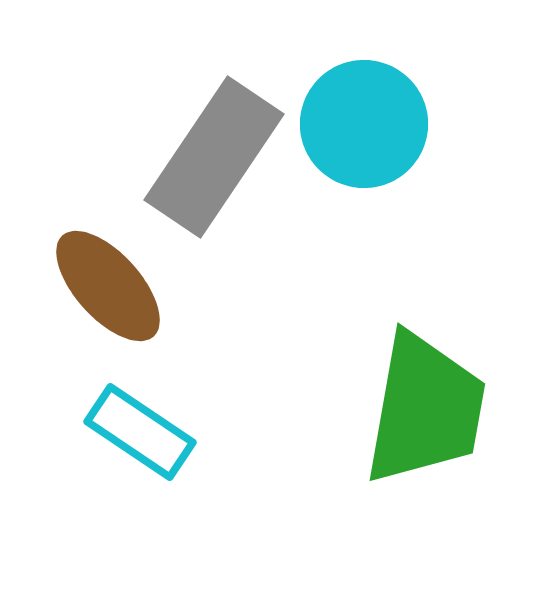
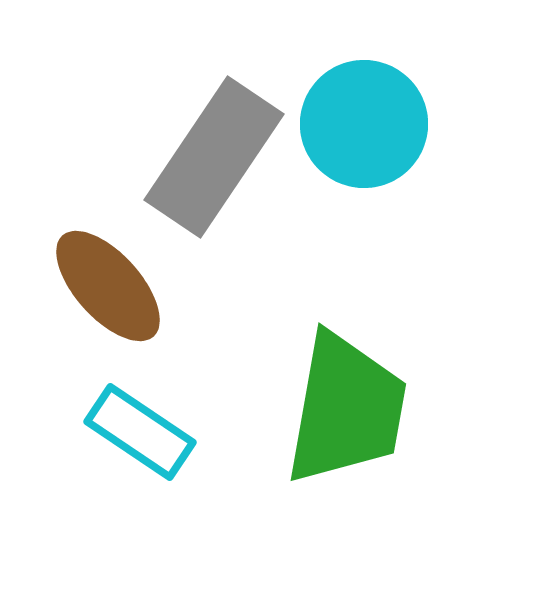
green trapezoid: moved 79 px left
